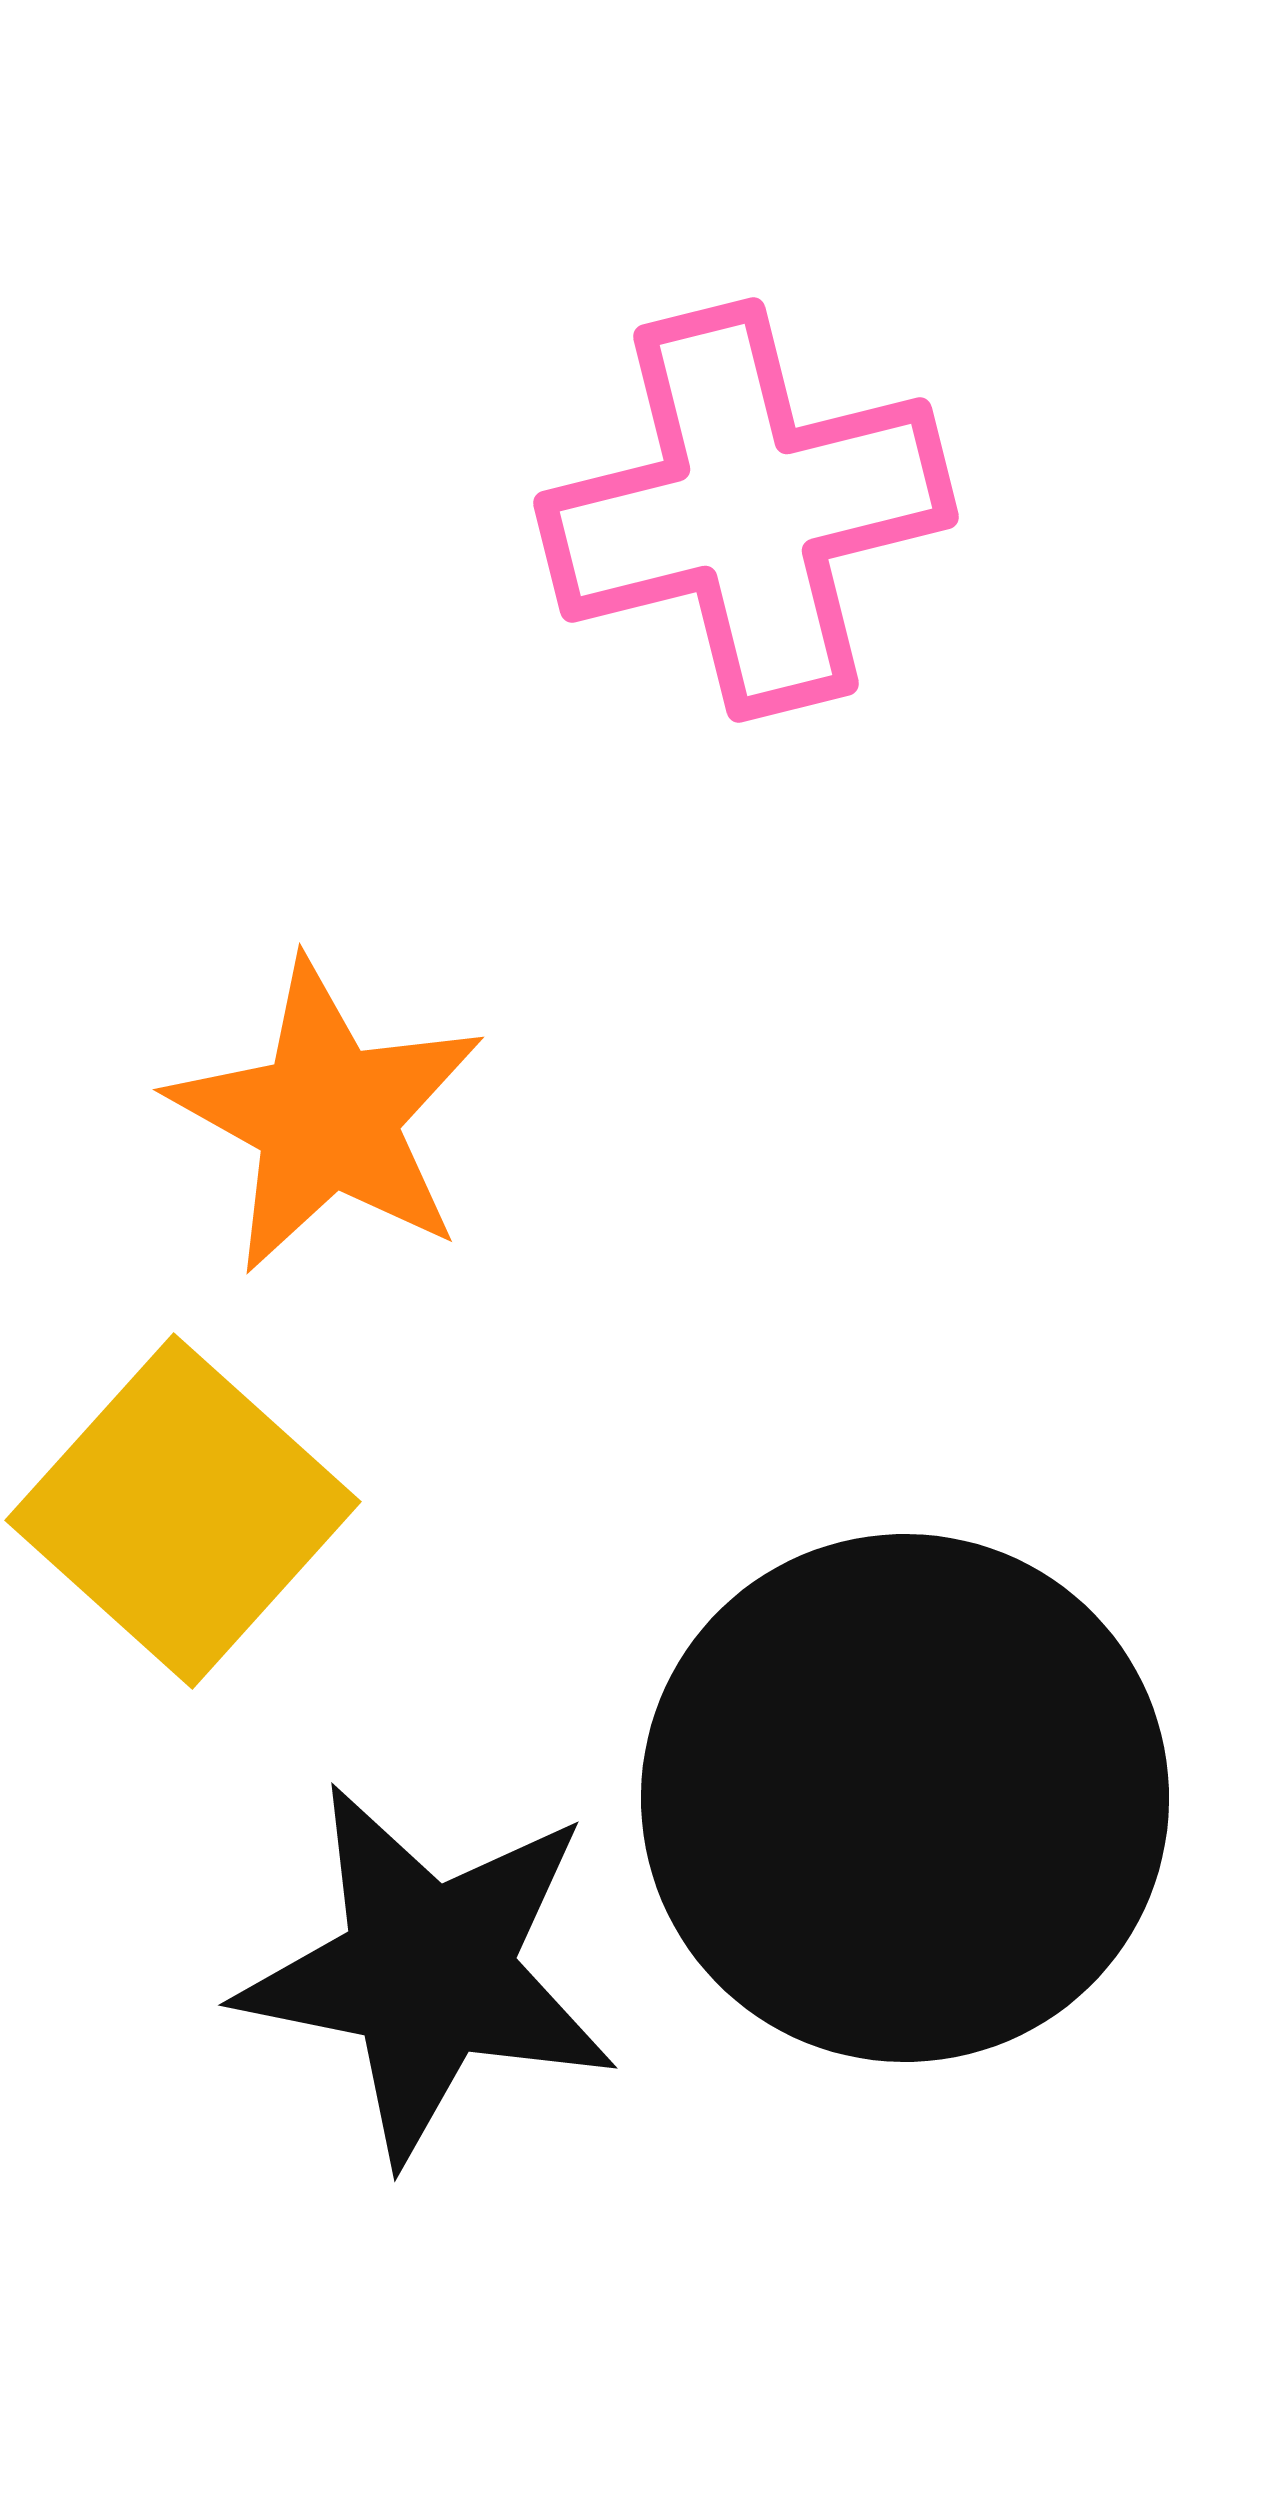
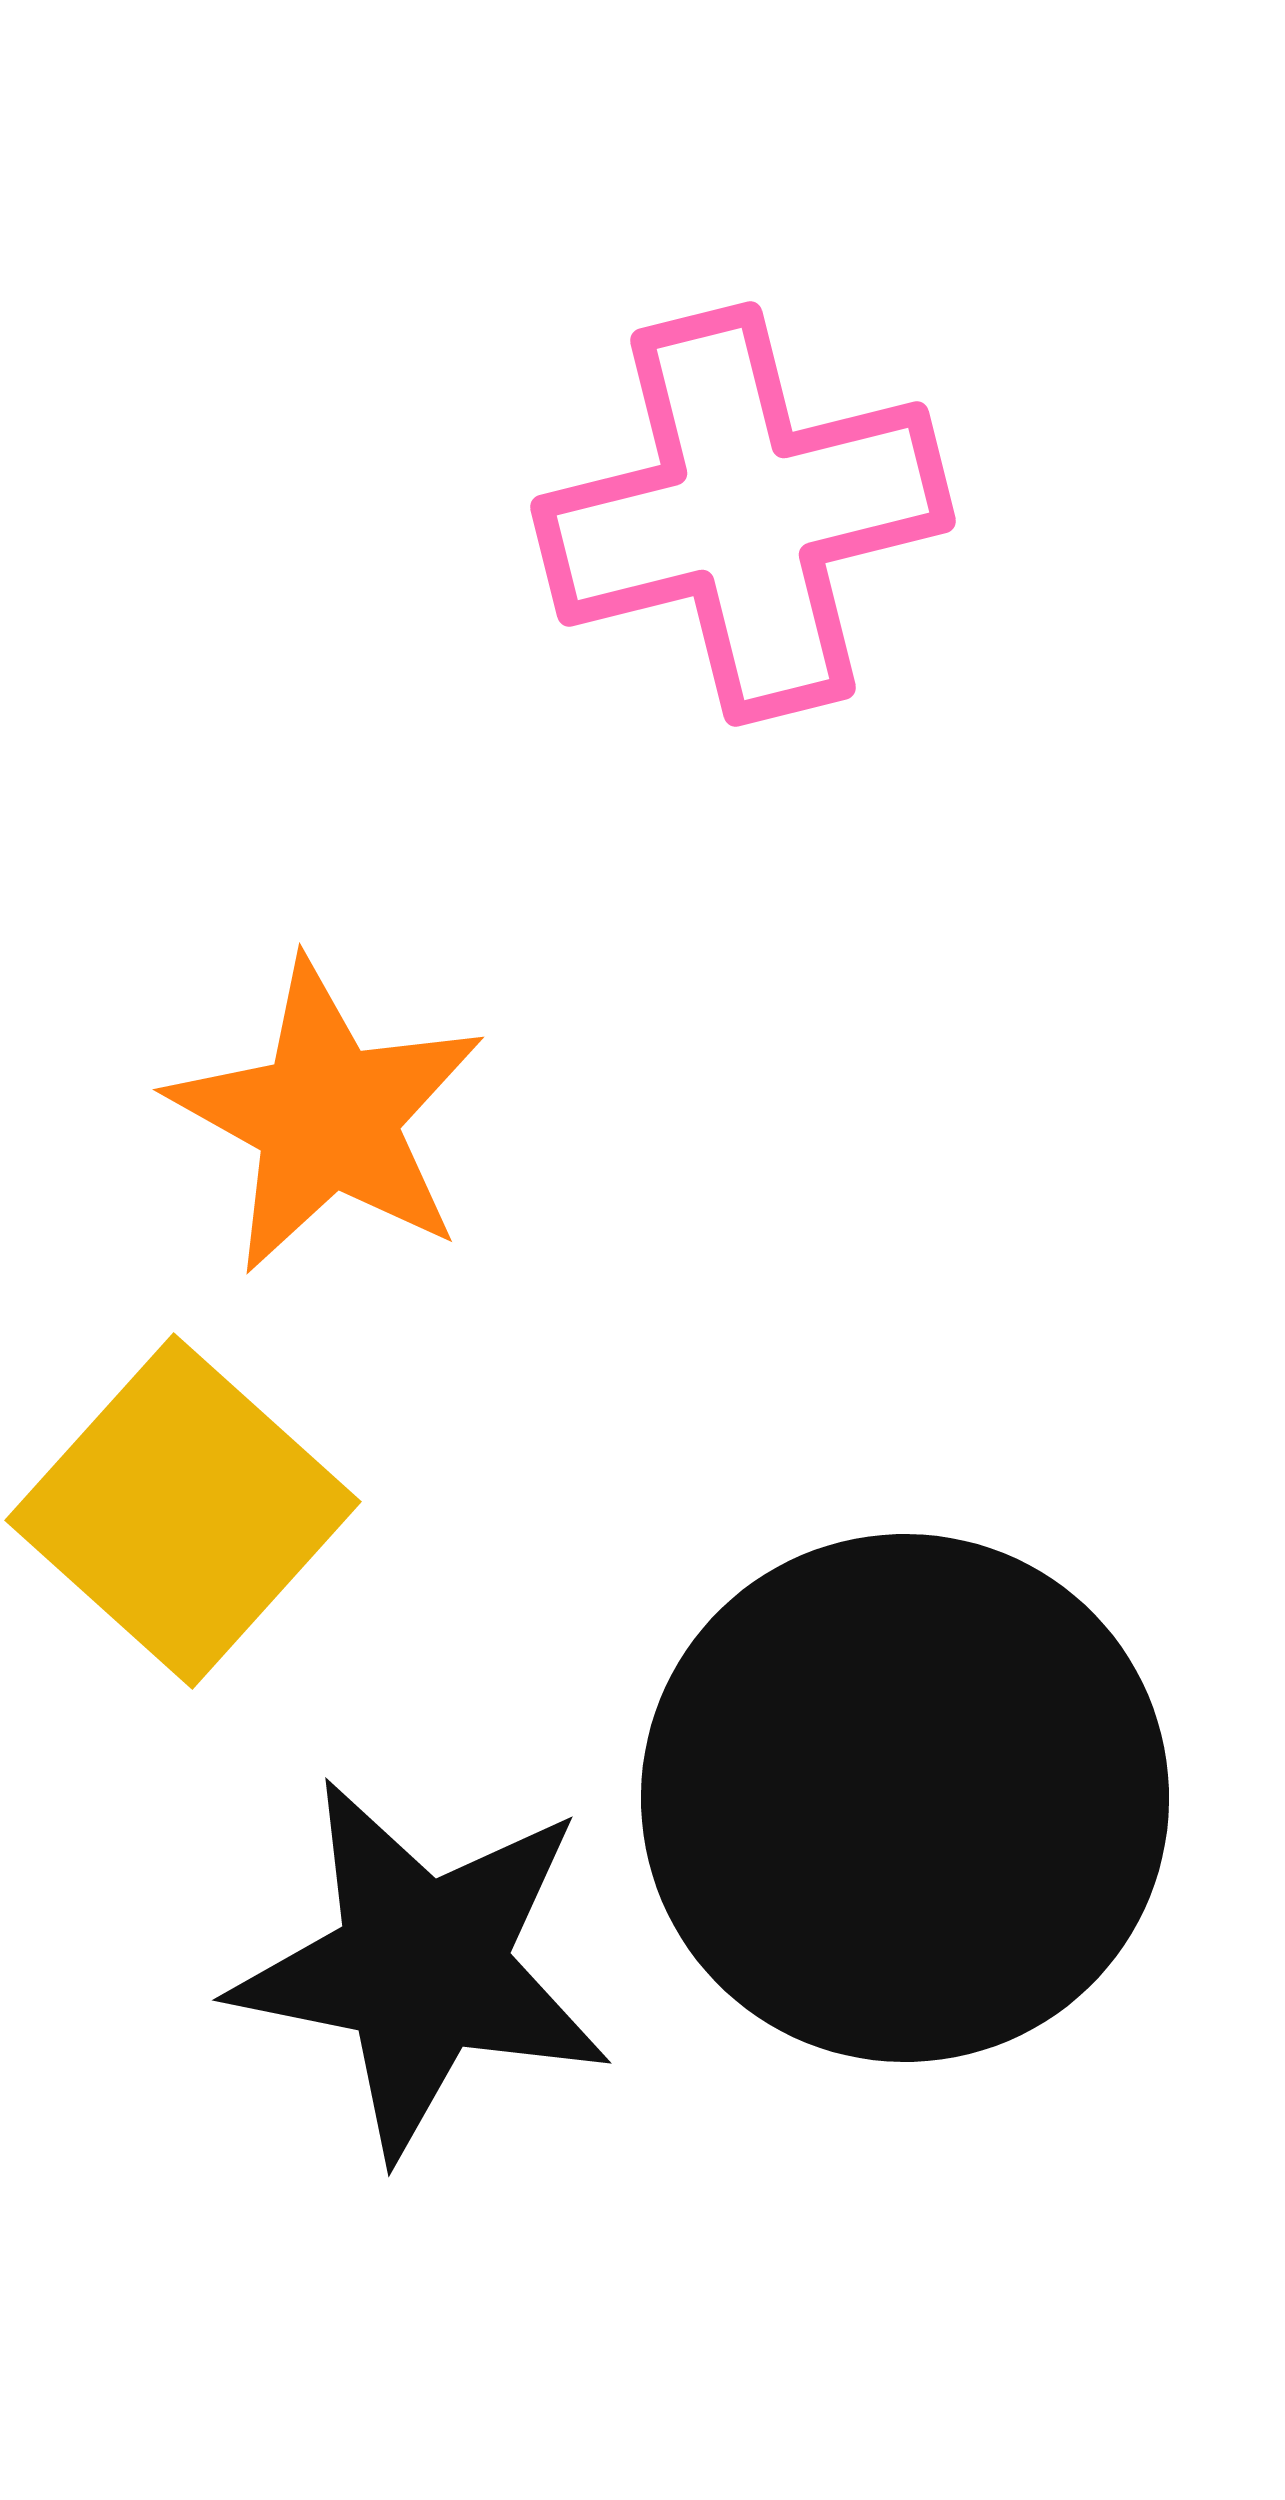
pink cross: moved 3 px left, 4 px down
black star: moved 6 px left, 5 px up
